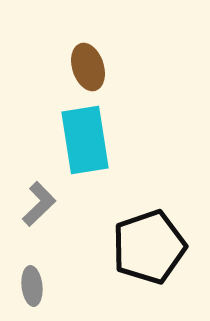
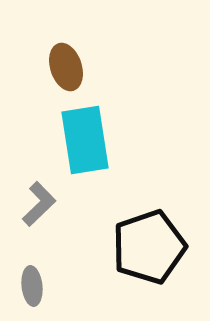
brown ellipse: moved 22 px left
